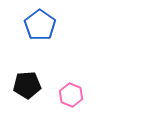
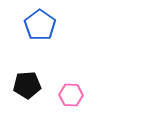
pink hexagon: rotated 20 degrees counterclockwise
